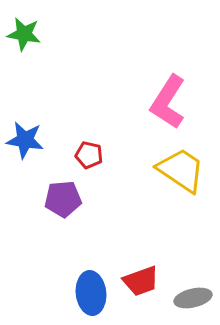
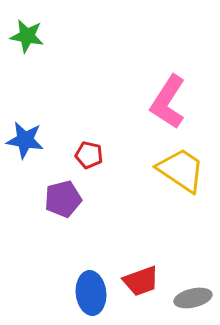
green star: moved 3 px right, 2 px down
purple pentagon: rotated 9 degrees counterclockwise
